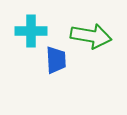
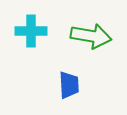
blue trapezoid: moved 13 px right, 25 px down
